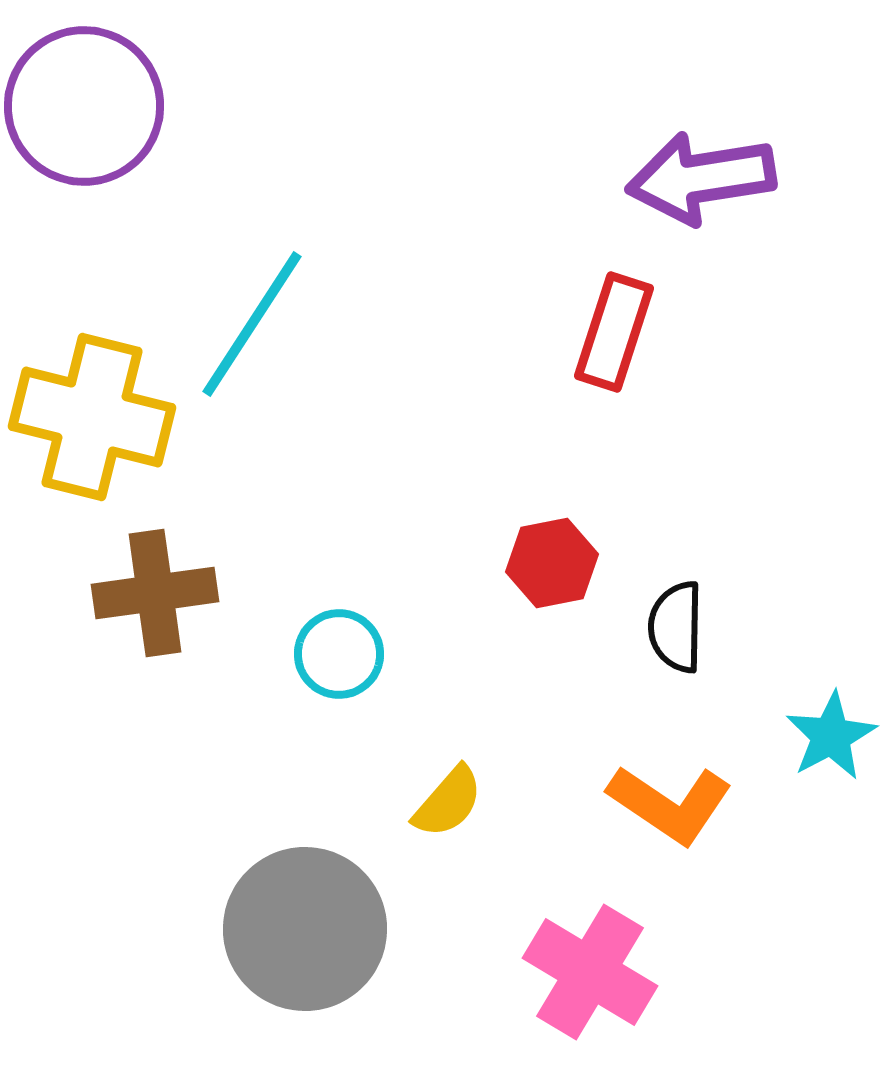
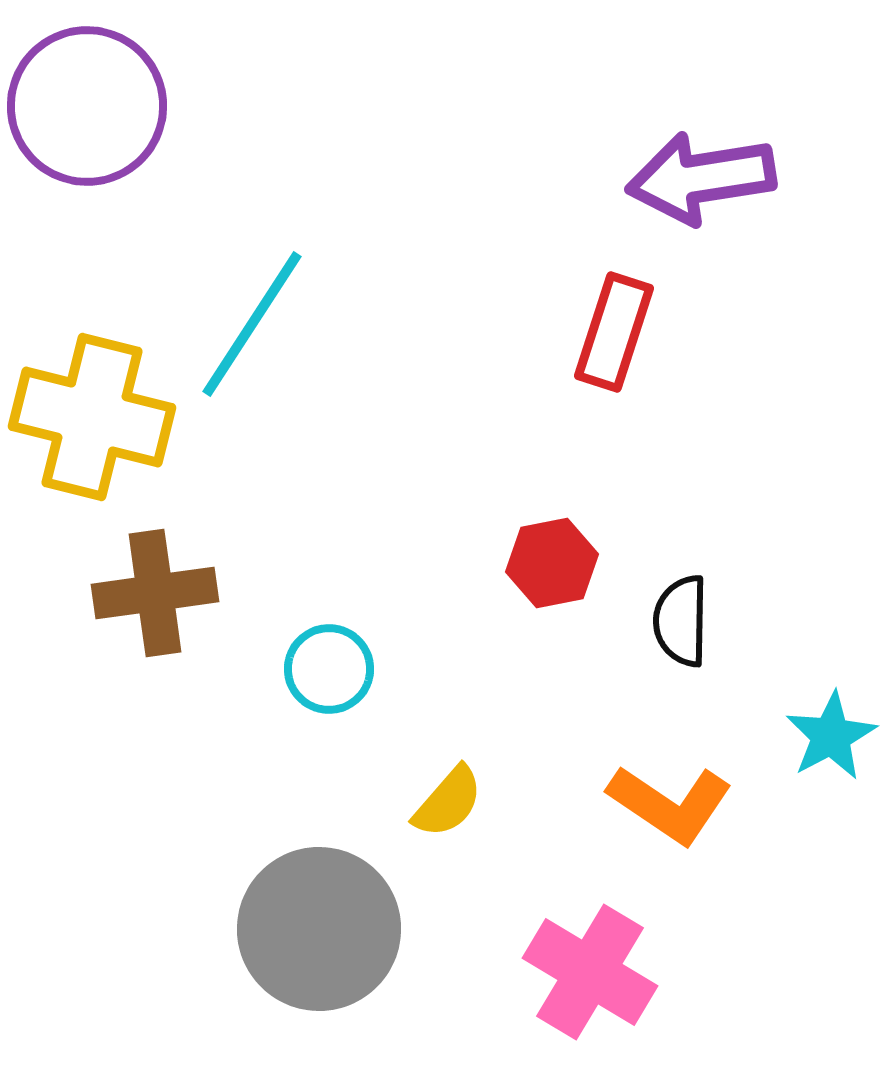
purple circle: moved 3 px right
black semicircle: moved 5 px right, 6 px up
cyan circle: moved 10 px left, 15 px down
gray circle: moved 14 px right
